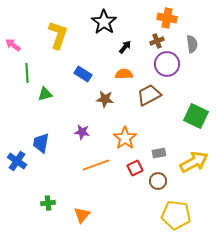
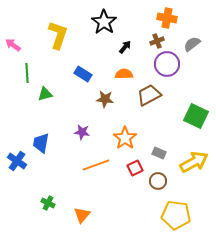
gray semicircle: rotated 120 degrees counterclockwise
gray rectangle: rotated 32 degrees clockwise
green cross: rotated 32 degrees clockwise
